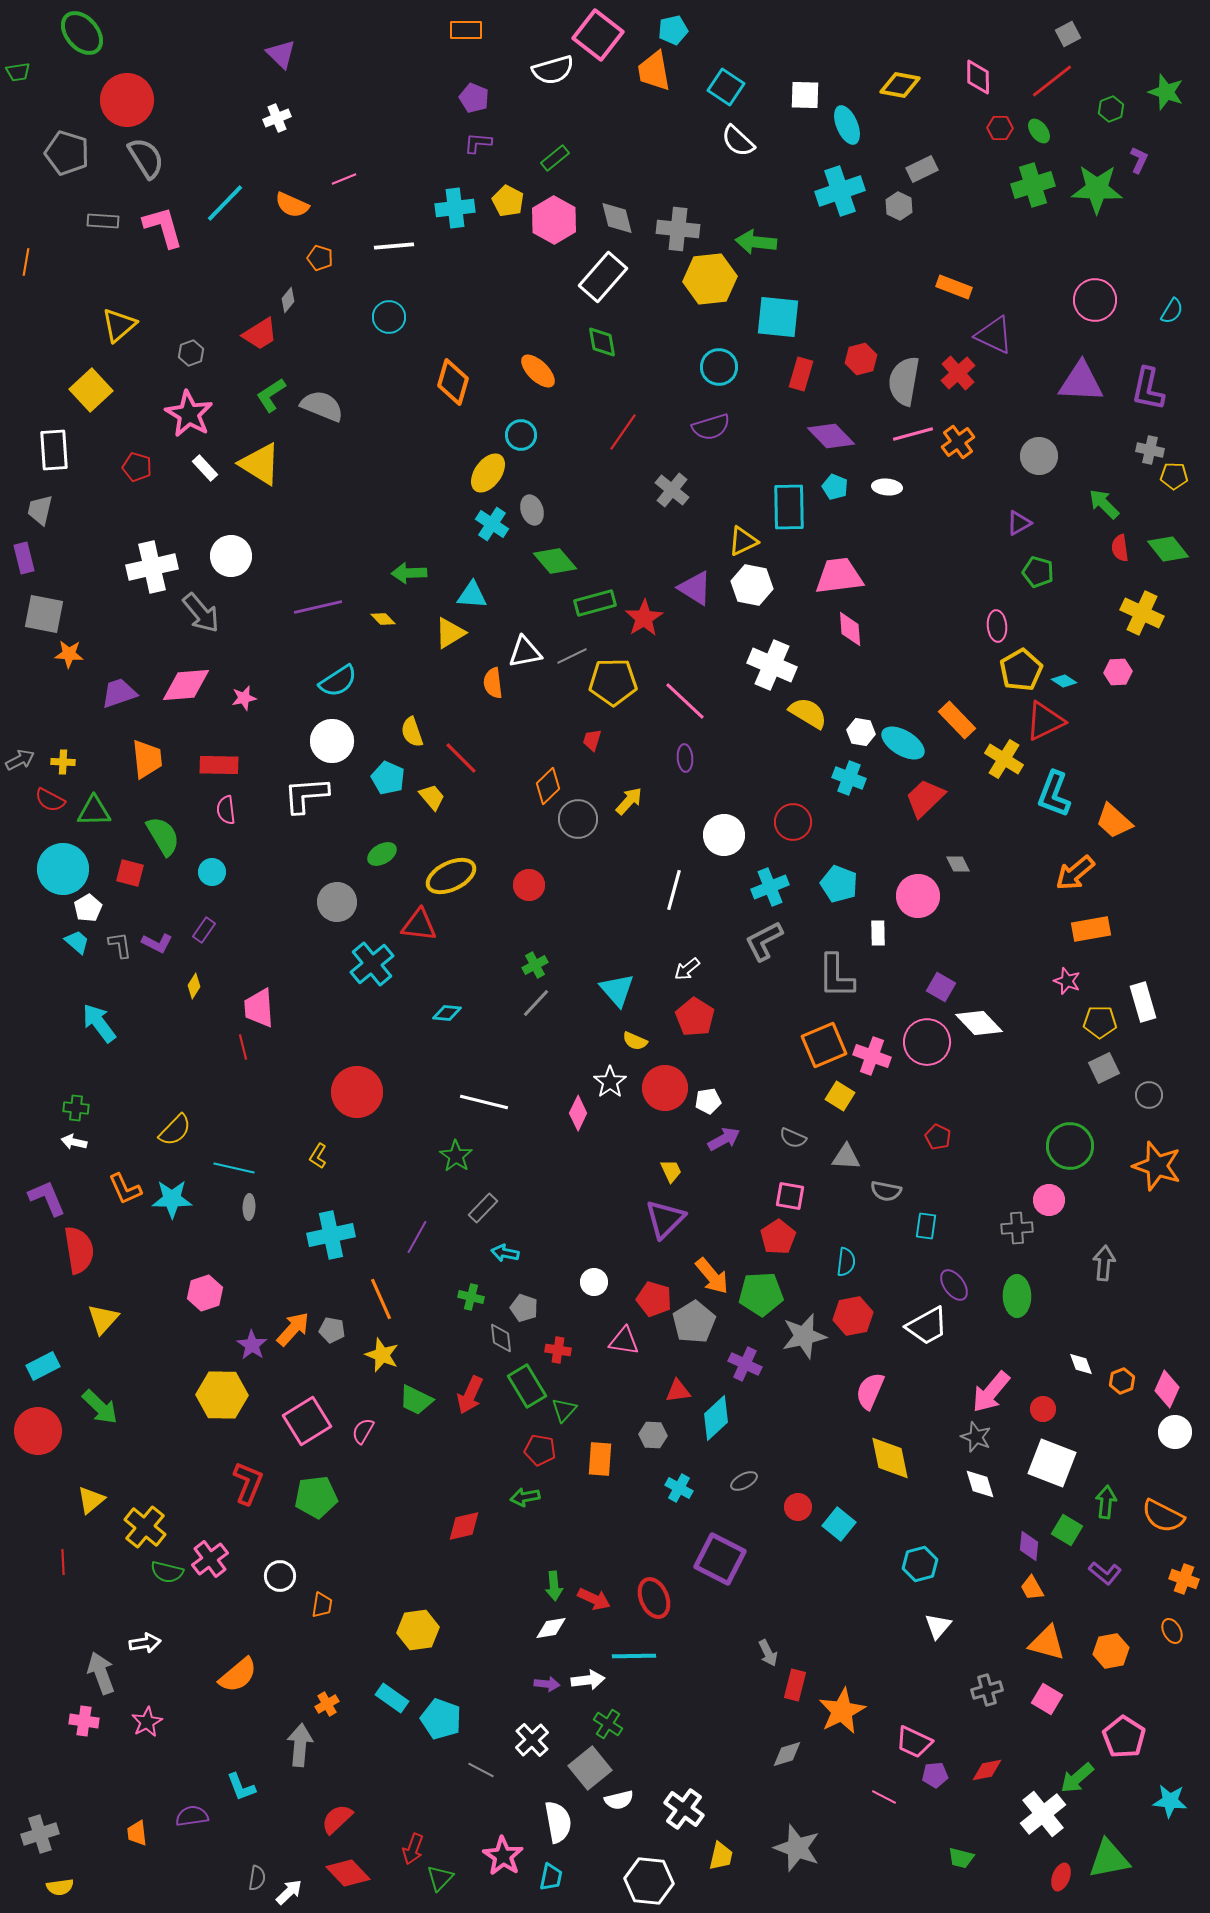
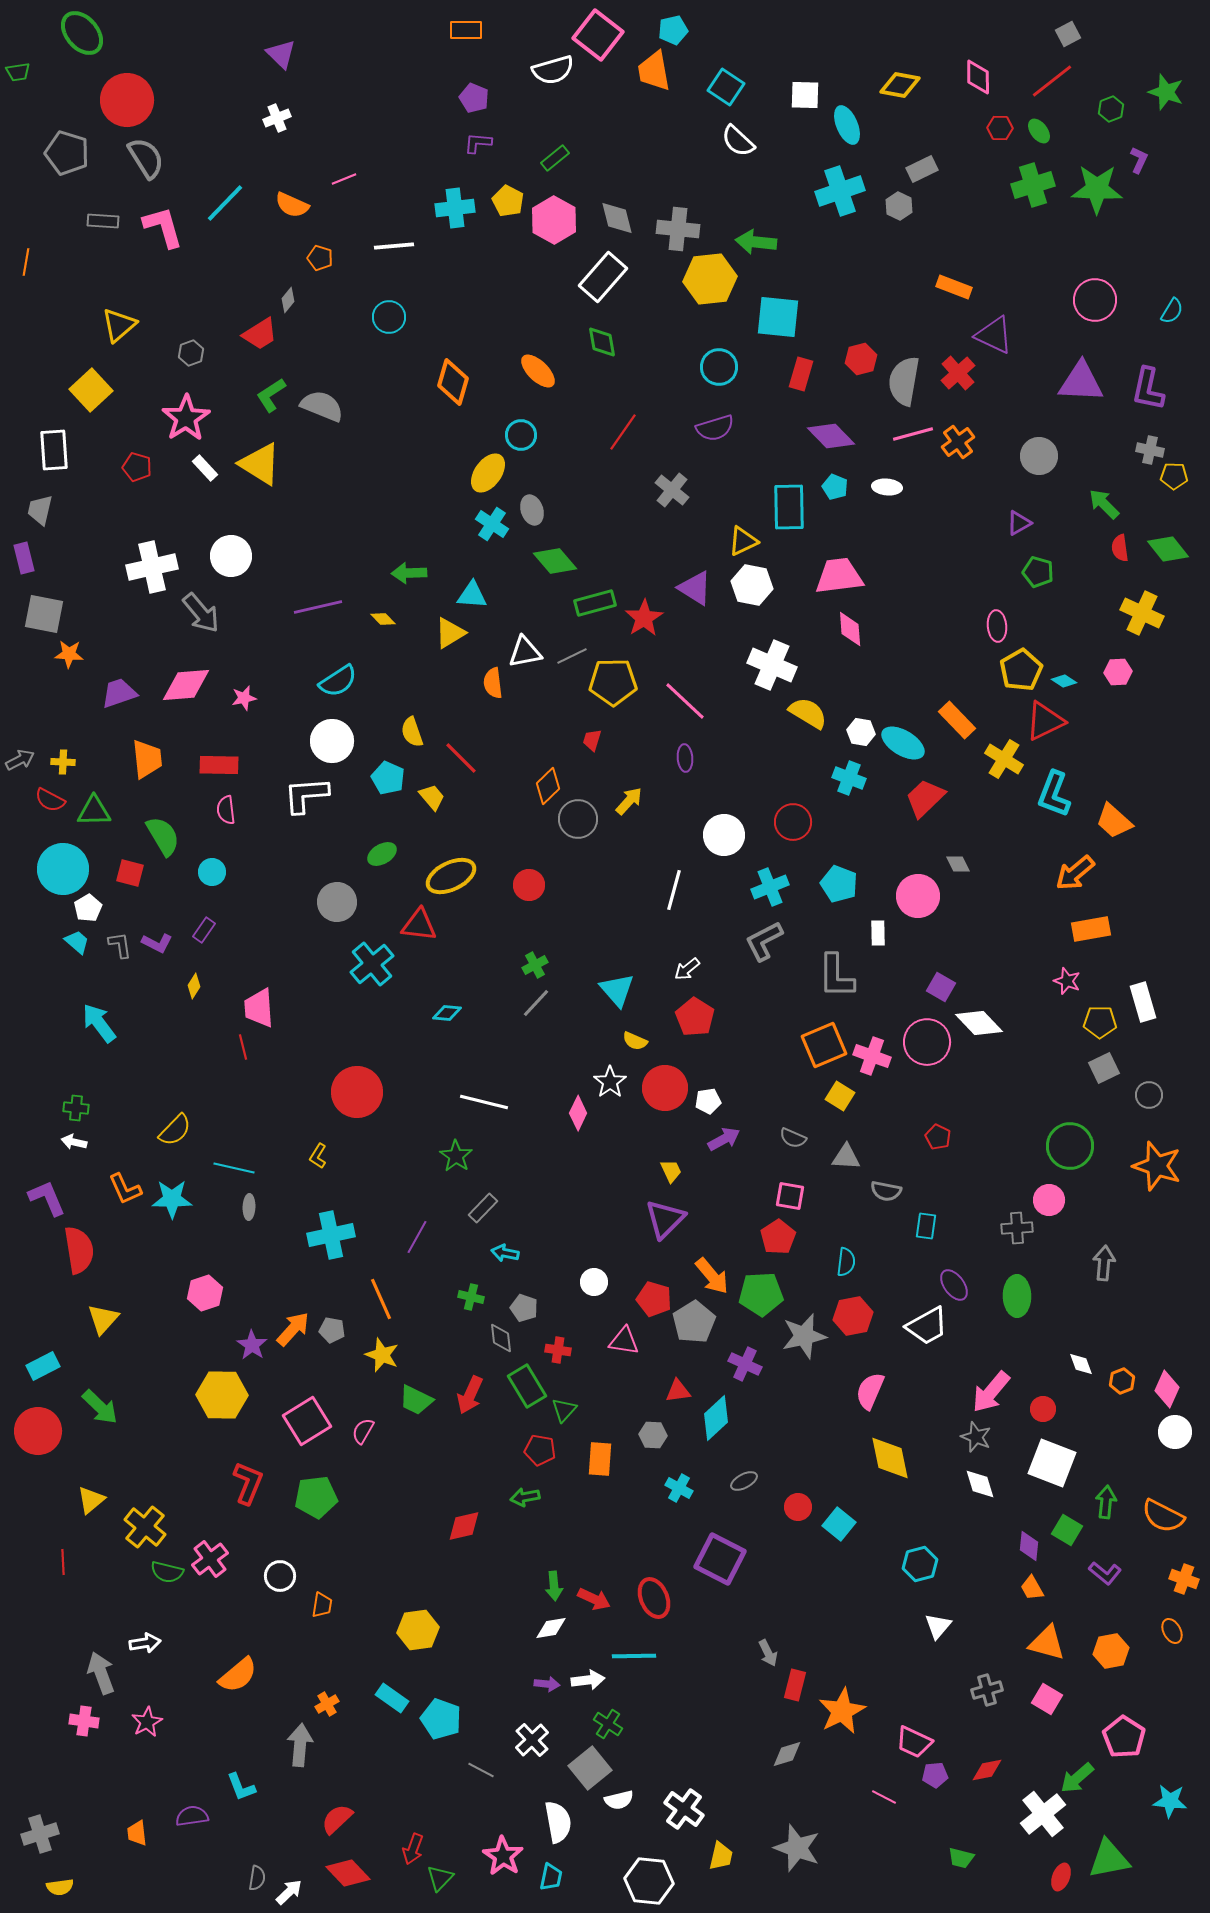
pink star at (189, 414): moved 3 px left, 4 px down; rotated 9 degrees clockwise
purple semicircle at (711, 427): moved 4 px right, 1 px down
